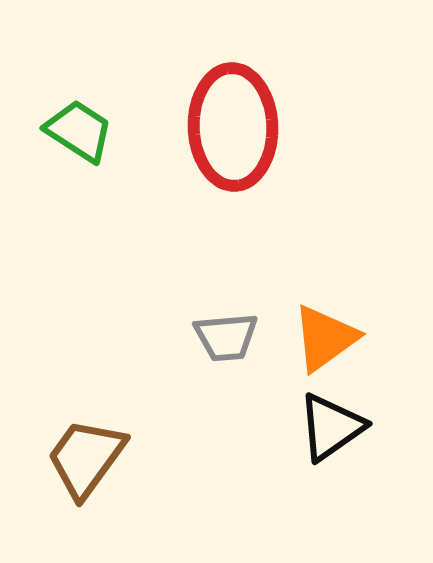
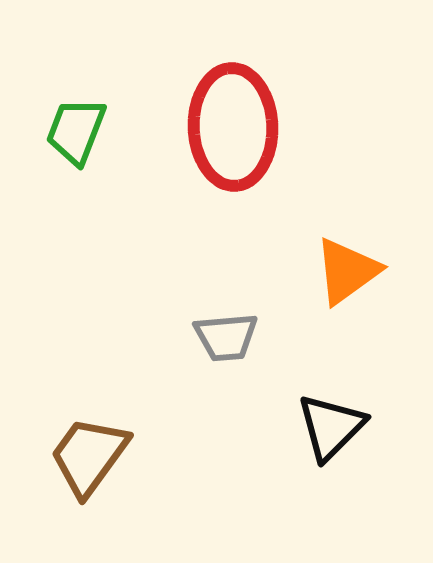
green trapezoid: moved 3 px left; rotated 102 degrees counterclockwise
orange triangle: moved 22 px right, 67 px up
black triangle: rotated 10 degrees counterclockwise
brown trapezoid: moved 3 px right, 2 px up
